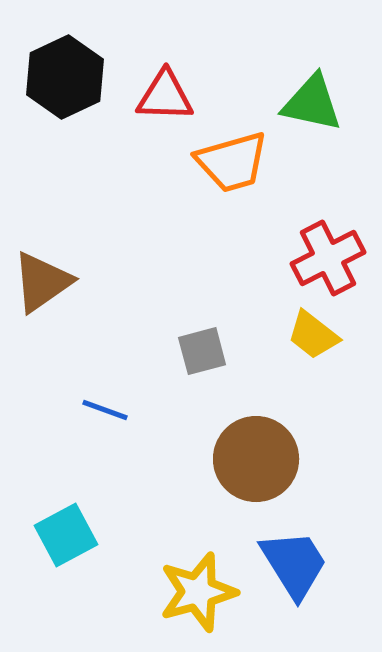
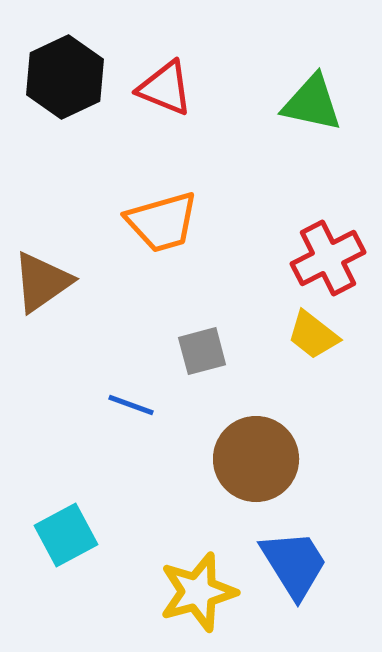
red triangle: moved 8 px up; rotated 20 degrees clockwise
orange trapezoid: moved 70 px left, 60 px down
blue line: moved 26 px right, 5 px up
